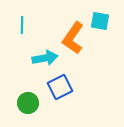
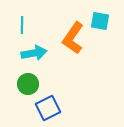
cyan arrow: moved 11 px left, 5 px up
blue square: moved 12 px left, 21 px down
green circle: moved 19 px up
